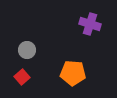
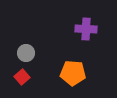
purple cross: moved 4 px left, 5 px down; rotated 15 degrees counterclockwise
gray circle: moved 1 px left, 3 px down
